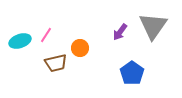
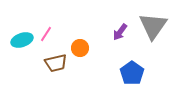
pink line: moved 1 px up
cyan ellipse: moved 2 px right, 1 px up
